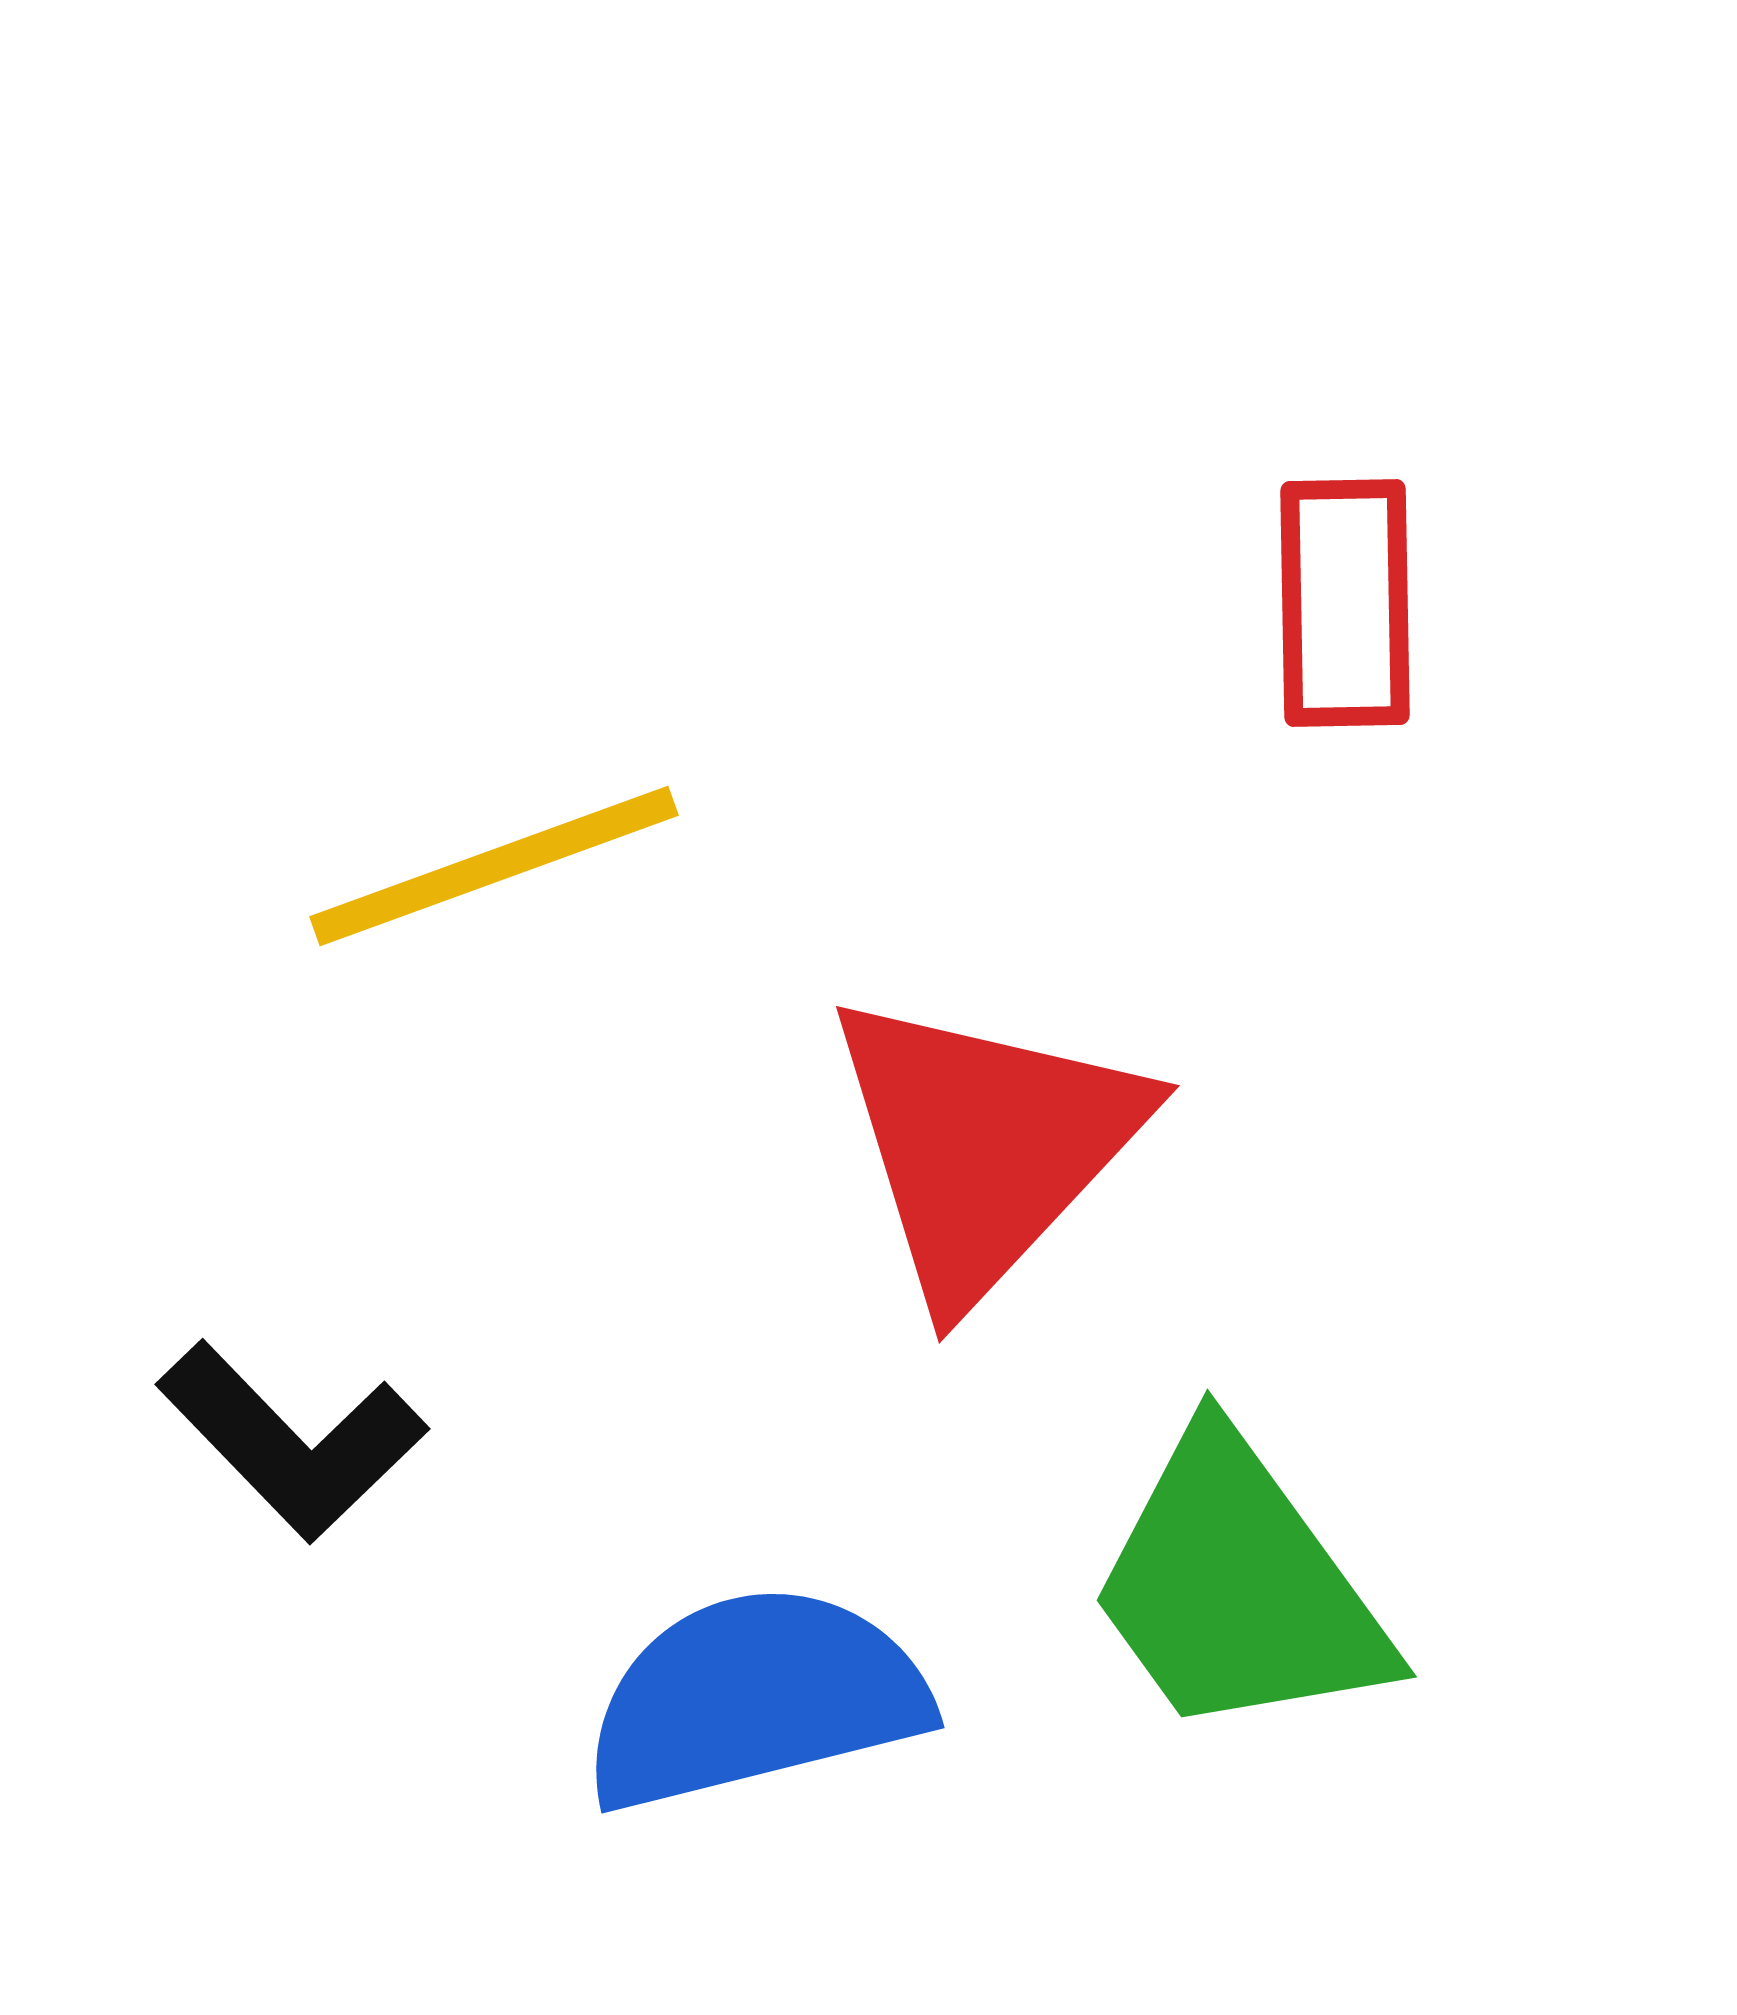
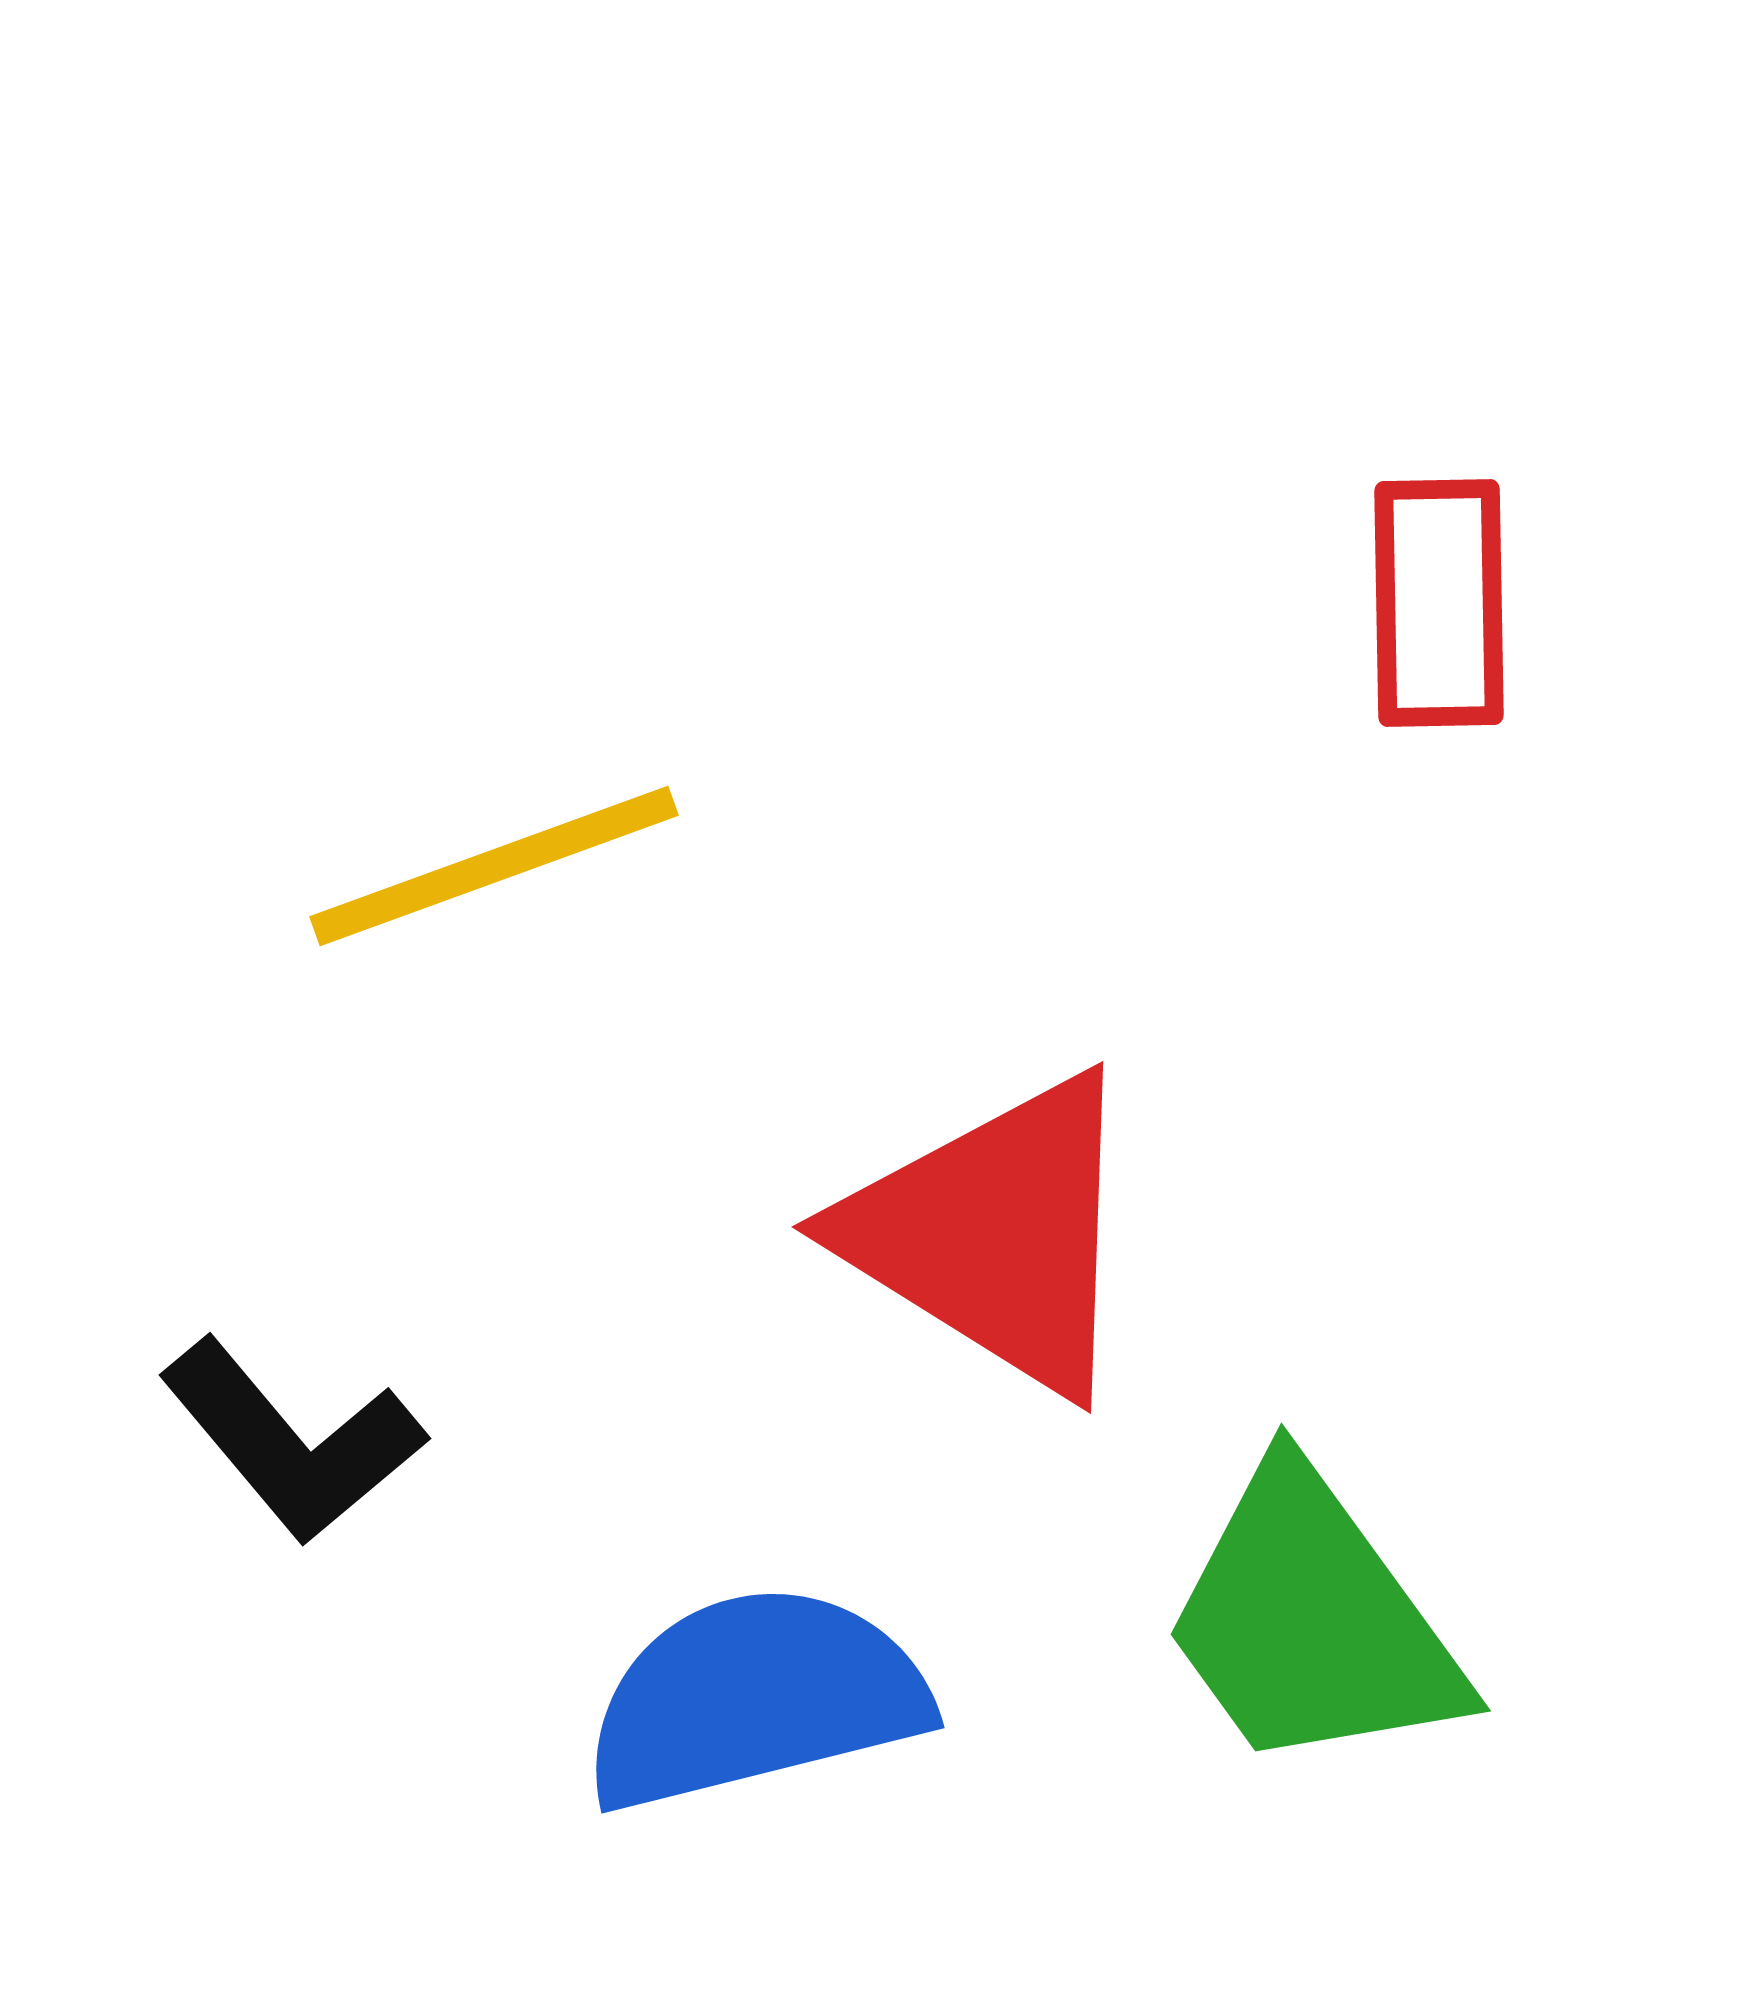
red rectangle: moved 94 px right
red triangle: moved 10 px right, 89 px down; rotated 41 degrees counterclockwise
black L-shape: rotated 4 degrees clockwise
green trapezoid: moved 74 px right, 34 px down
